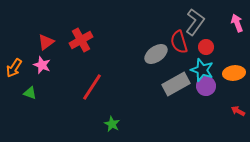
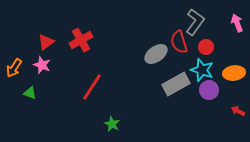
purple circle: moved 3 px right, 4 px down
